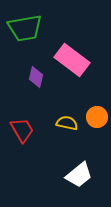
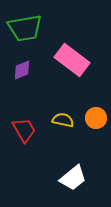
purple diamond: moved 14 px left, 7 px up; rotated 55 degrees clockwise
orange circle: moved 1 px left, 1 px down
yellow semicircle: moved 4 px left, 3 px up
red trapezoid: moved 2 px right
white trapezoid: moved 6 px left, 3 px down
